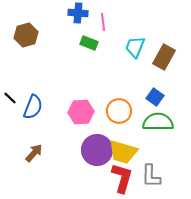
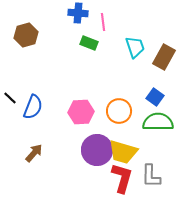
cyan trapezoid: rotated 140 degrees clockwise
